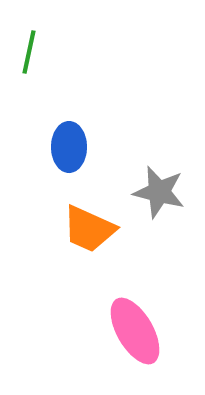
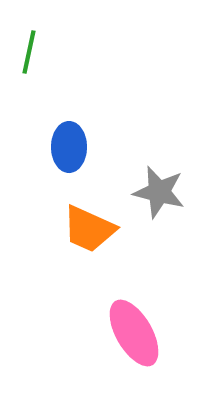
pink ellipse: moved 1 px left, 2 px down
